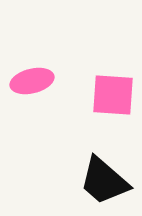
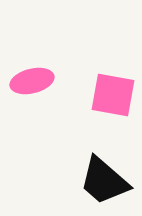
pink square: rotated 6 degrees clockwise
